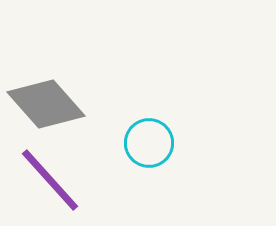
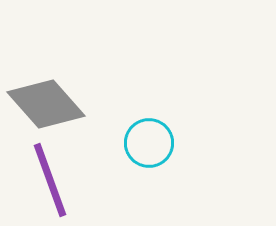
purple line: rotated 22 degrees clockwise
